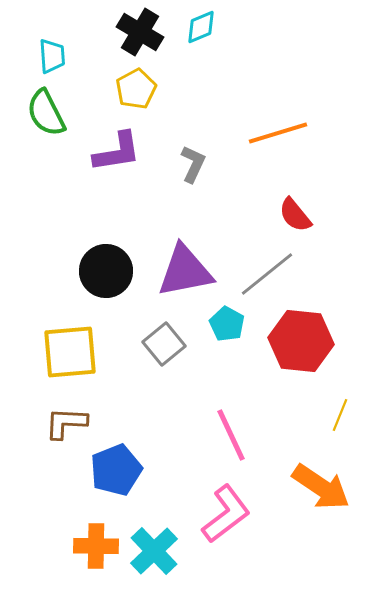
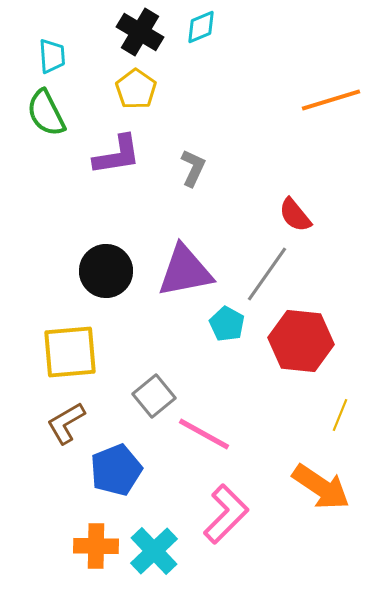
yellow pentagon: rotated 9 degrees counterclockwise
orange line: moved 53 px right, 33 px up
purple L-shape: moved 3 px down
gray L-shape: moved 4 px down
gray line: rotated 16 degrees counterclockwise
gray square: moved 10 px left, 52 px down
brown L-shape: rotated 33 degrees counterclockwise
pink line: moved 27 px left, 1 px up; rotated 36 degrees counterclockwise
pink L-shape: rotated 8 degrees counterclockwise
